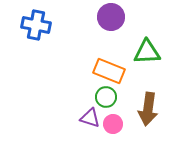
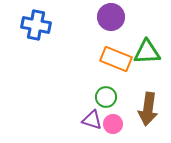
orange rectangle: moved 7 px right, 12 px up
purple triangle: moved 2 px right, 2 px down
